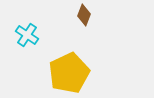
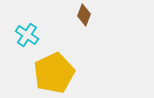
yellow pentagon: moved 15 px left
